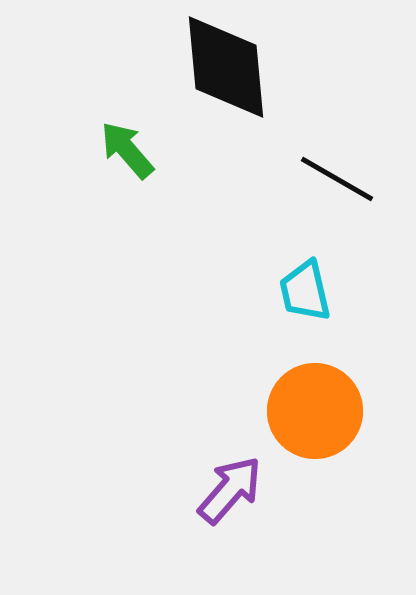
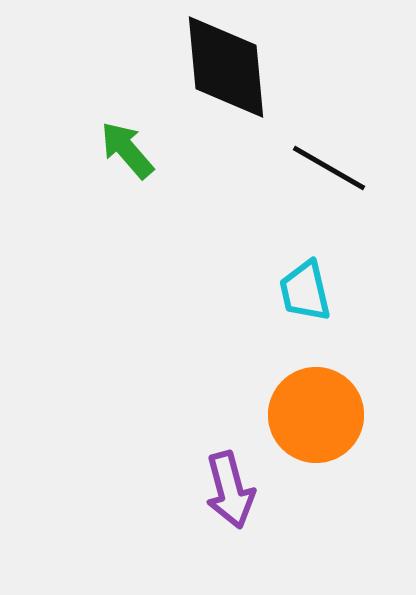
black line: moved 8 px left, 11 px up
orange circle: moved 1 px right, 4 px down
purple arrow: rotated 124 degrees clockwise
